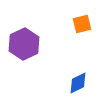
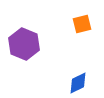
purple hexagon: rotated 12 degrees counterclockwise
